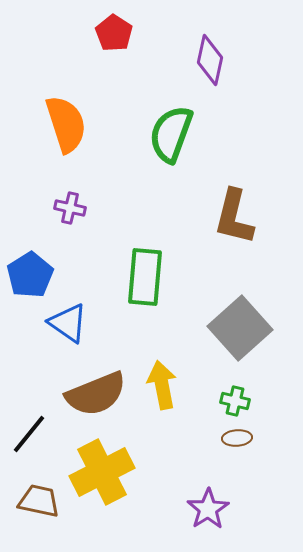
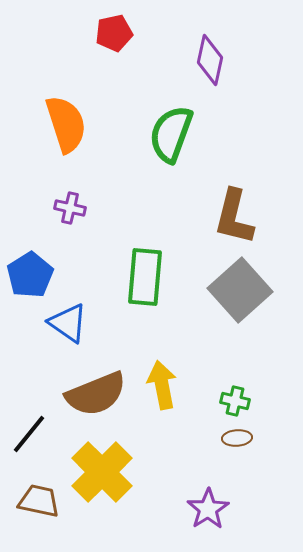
red pentagon: rotated 27 degrees clockwise
gray square: moved 38 px up
yellow cross: rotated 18 degrees counterclockwise
